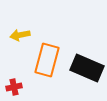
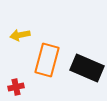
red cross: moved 2 px right
